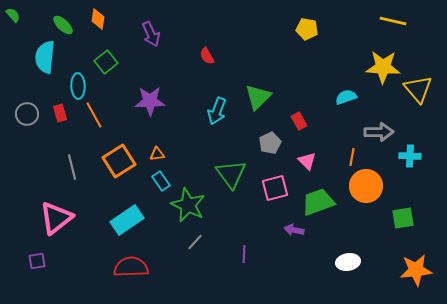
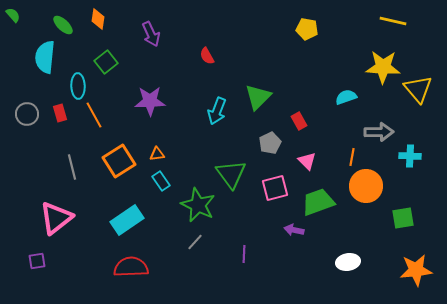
green star at (188, 205): moved 10 px right
